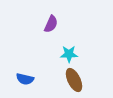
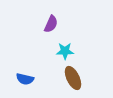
cyan star: moved 4 px left, 3 px up
brown ellipse: moved 1 px left, 2 px up
